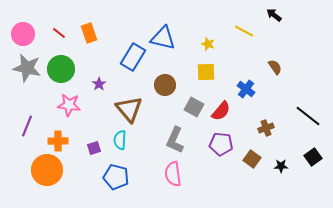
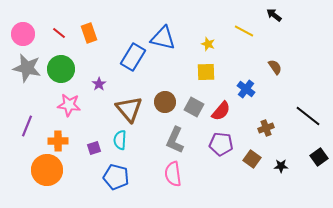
brown circle: moved 17 px down
black square: moved 6 px right
